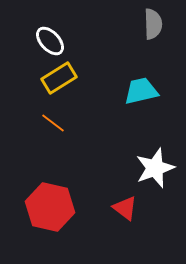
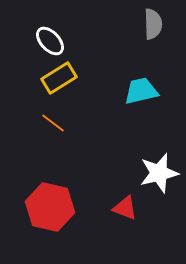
white star: moved 4 px right, 5 px down; rotated 6 degrees clockwise
red triangle: rotated 16 degrees counterclockwise
